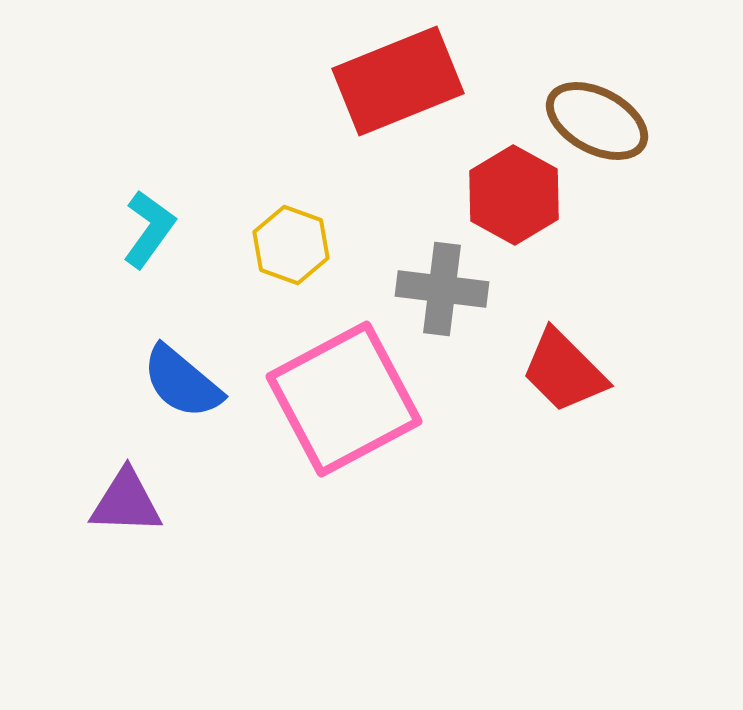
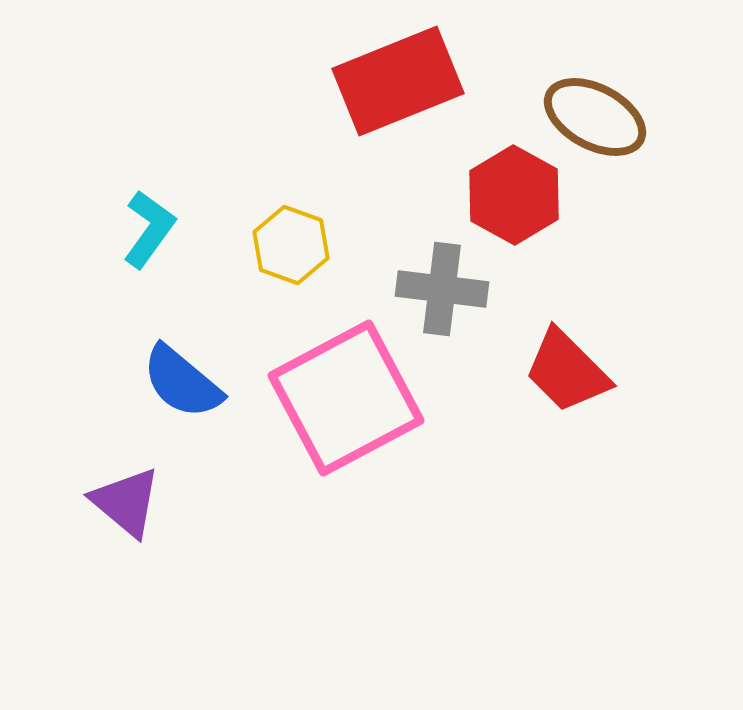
brown ellipse: moved 2 px left, 4 px up
red trapezoid: moved 3 px right
pink square: moved 2 px right, 1 px up
purple triangle: rotated 38 degrees clockwise
